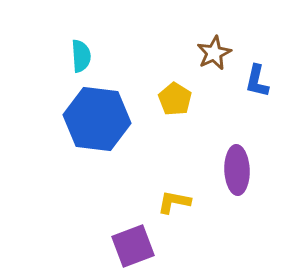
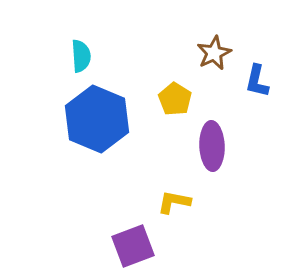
blue hexagon: rotated 16 degrees clockwise
purple ellipse: moved 25 px left, 24 px up
